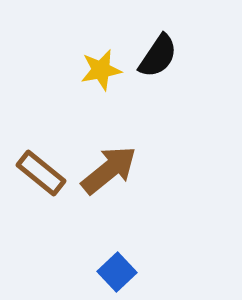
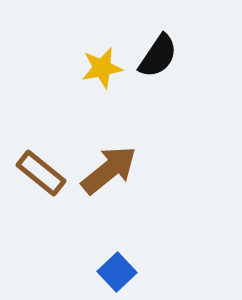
yellow star: moved 1 px right, 2 px up
